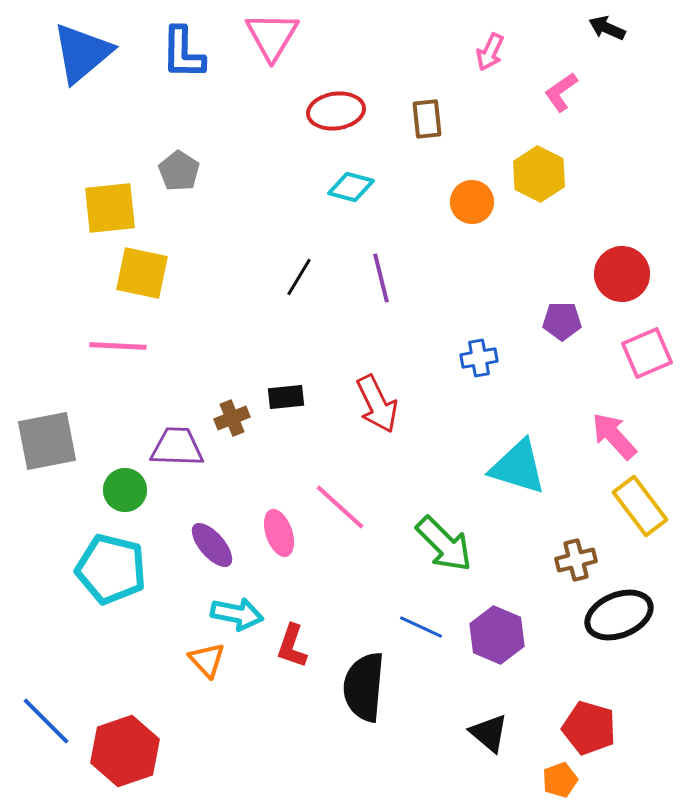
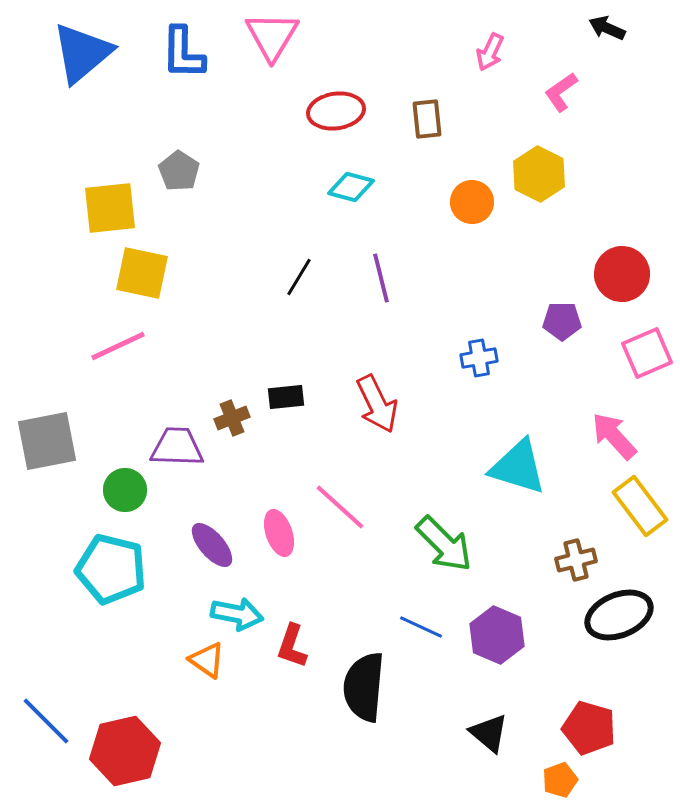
pink line at (118, 346): rotated 28 degrees counterclockwise
orange triangle at (207, 660): rotated 12 degrees counterclockwise
red hexagon at (125, 751): rotated 6 degrees clockwise
